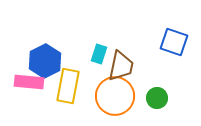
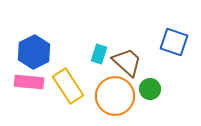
blue hexagon: moved 11 px left, 9 px up
brown trapezoid: moved 6 px right, 4 px up; rotated 60 degrees counterclockwise
yellow rectangle: rotated 44 degrees counterclockwise
green circle: moved 7 px left, 9 px up
